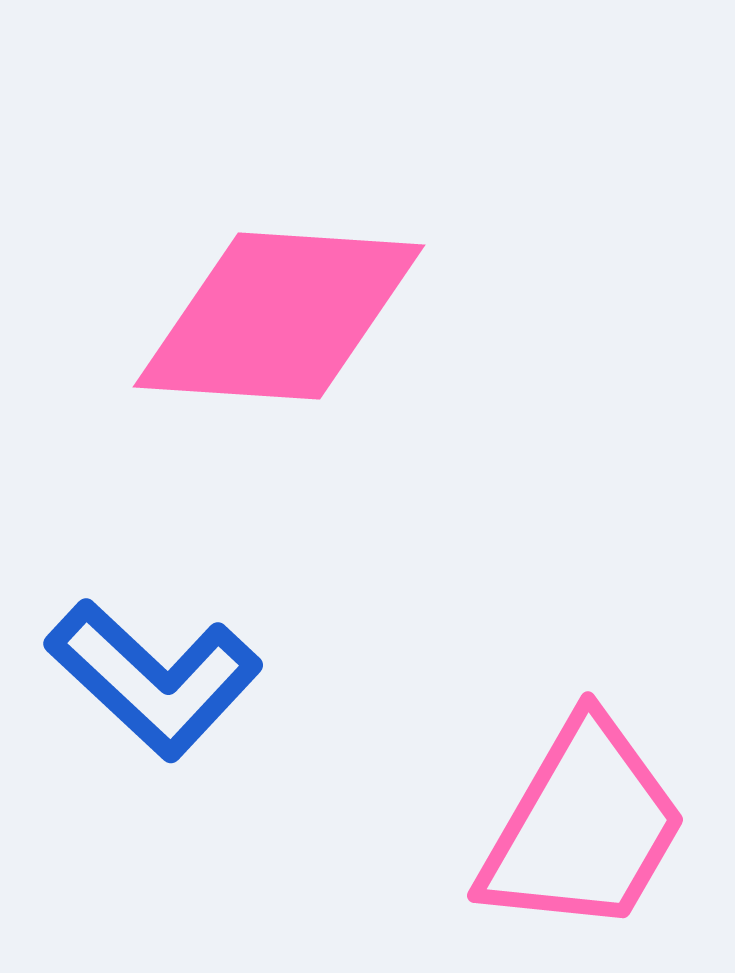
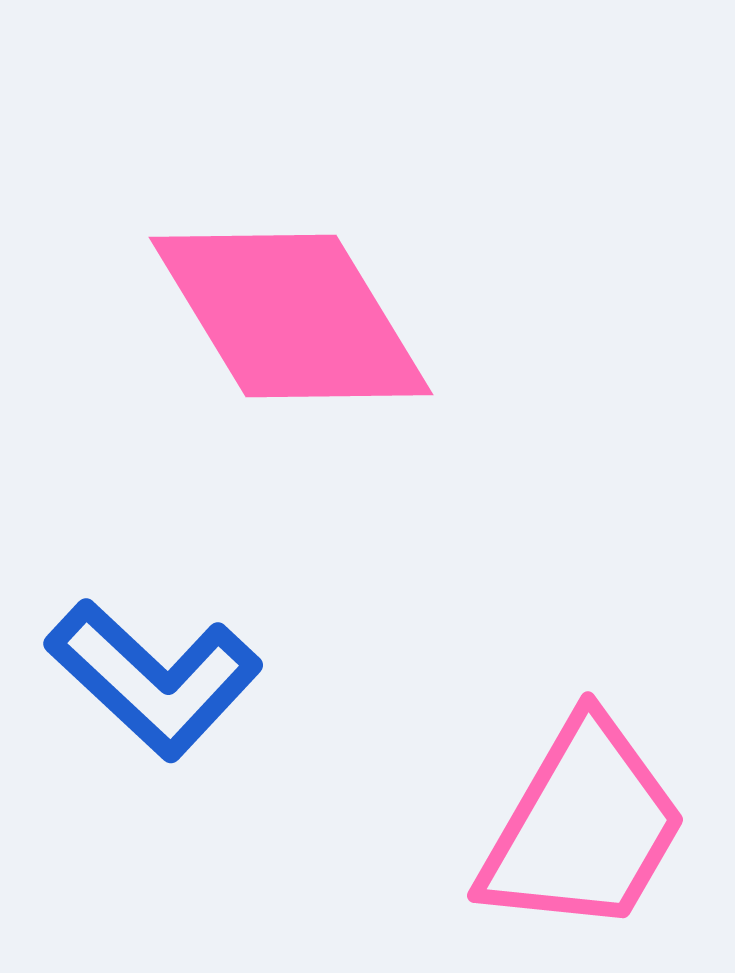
pink diamond: moved 12 px right; rotated 55 degrees clockwise
